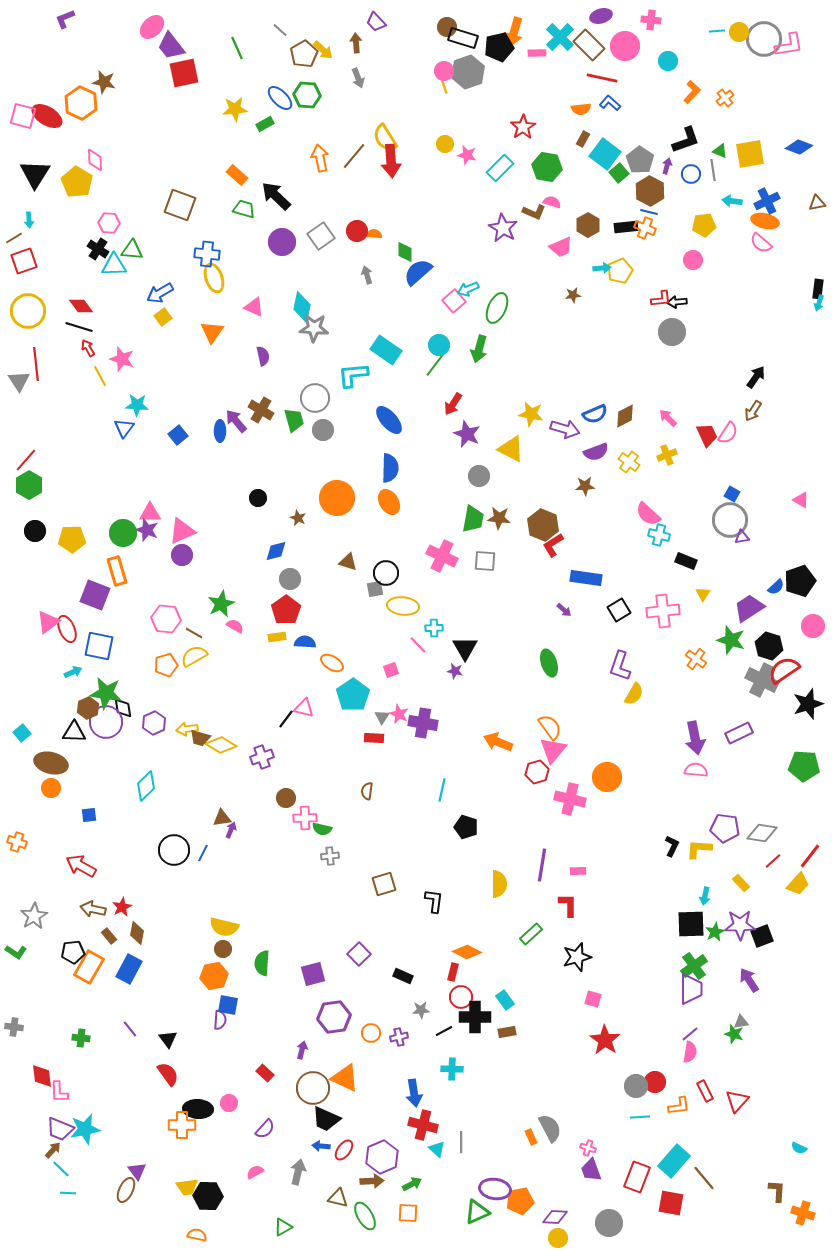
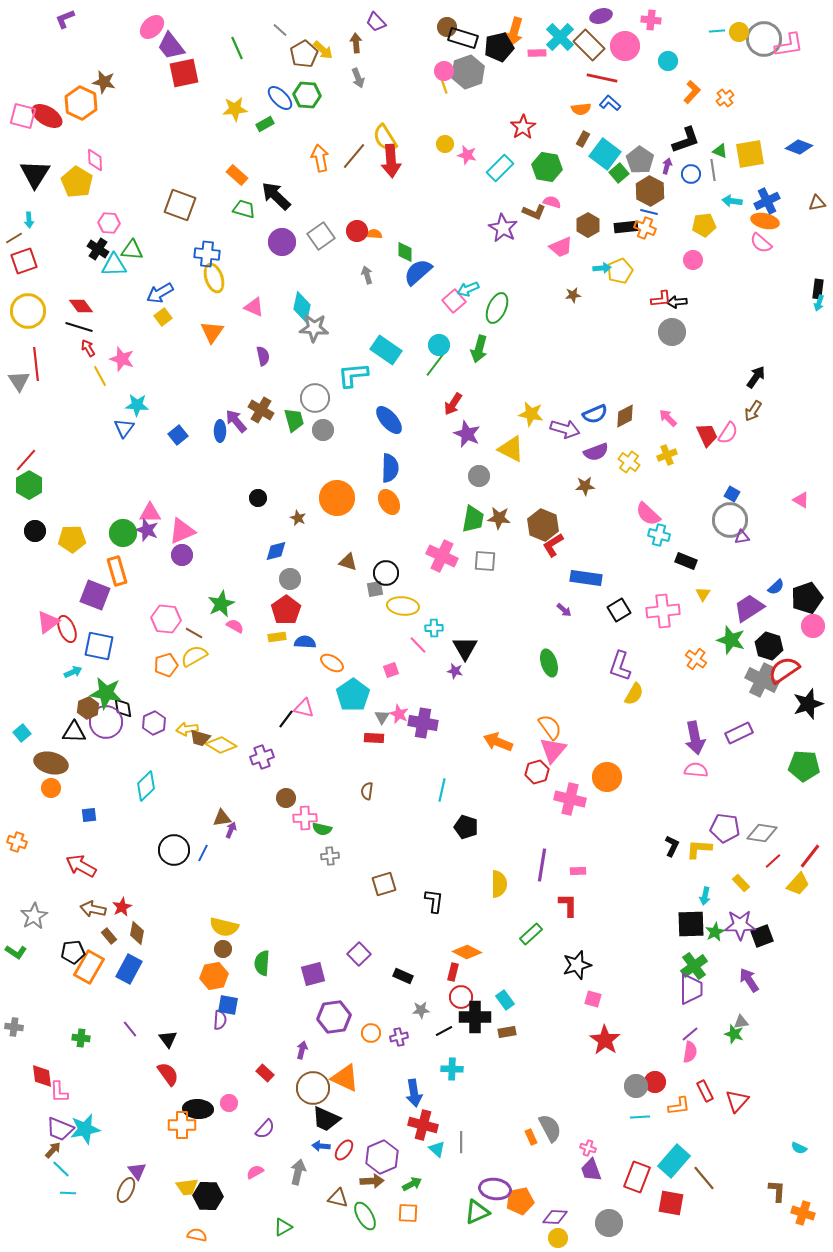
black pentagon at (800, 581): moved 7 px right, 17 px down
black star at (577, 957): moved 8 px down
